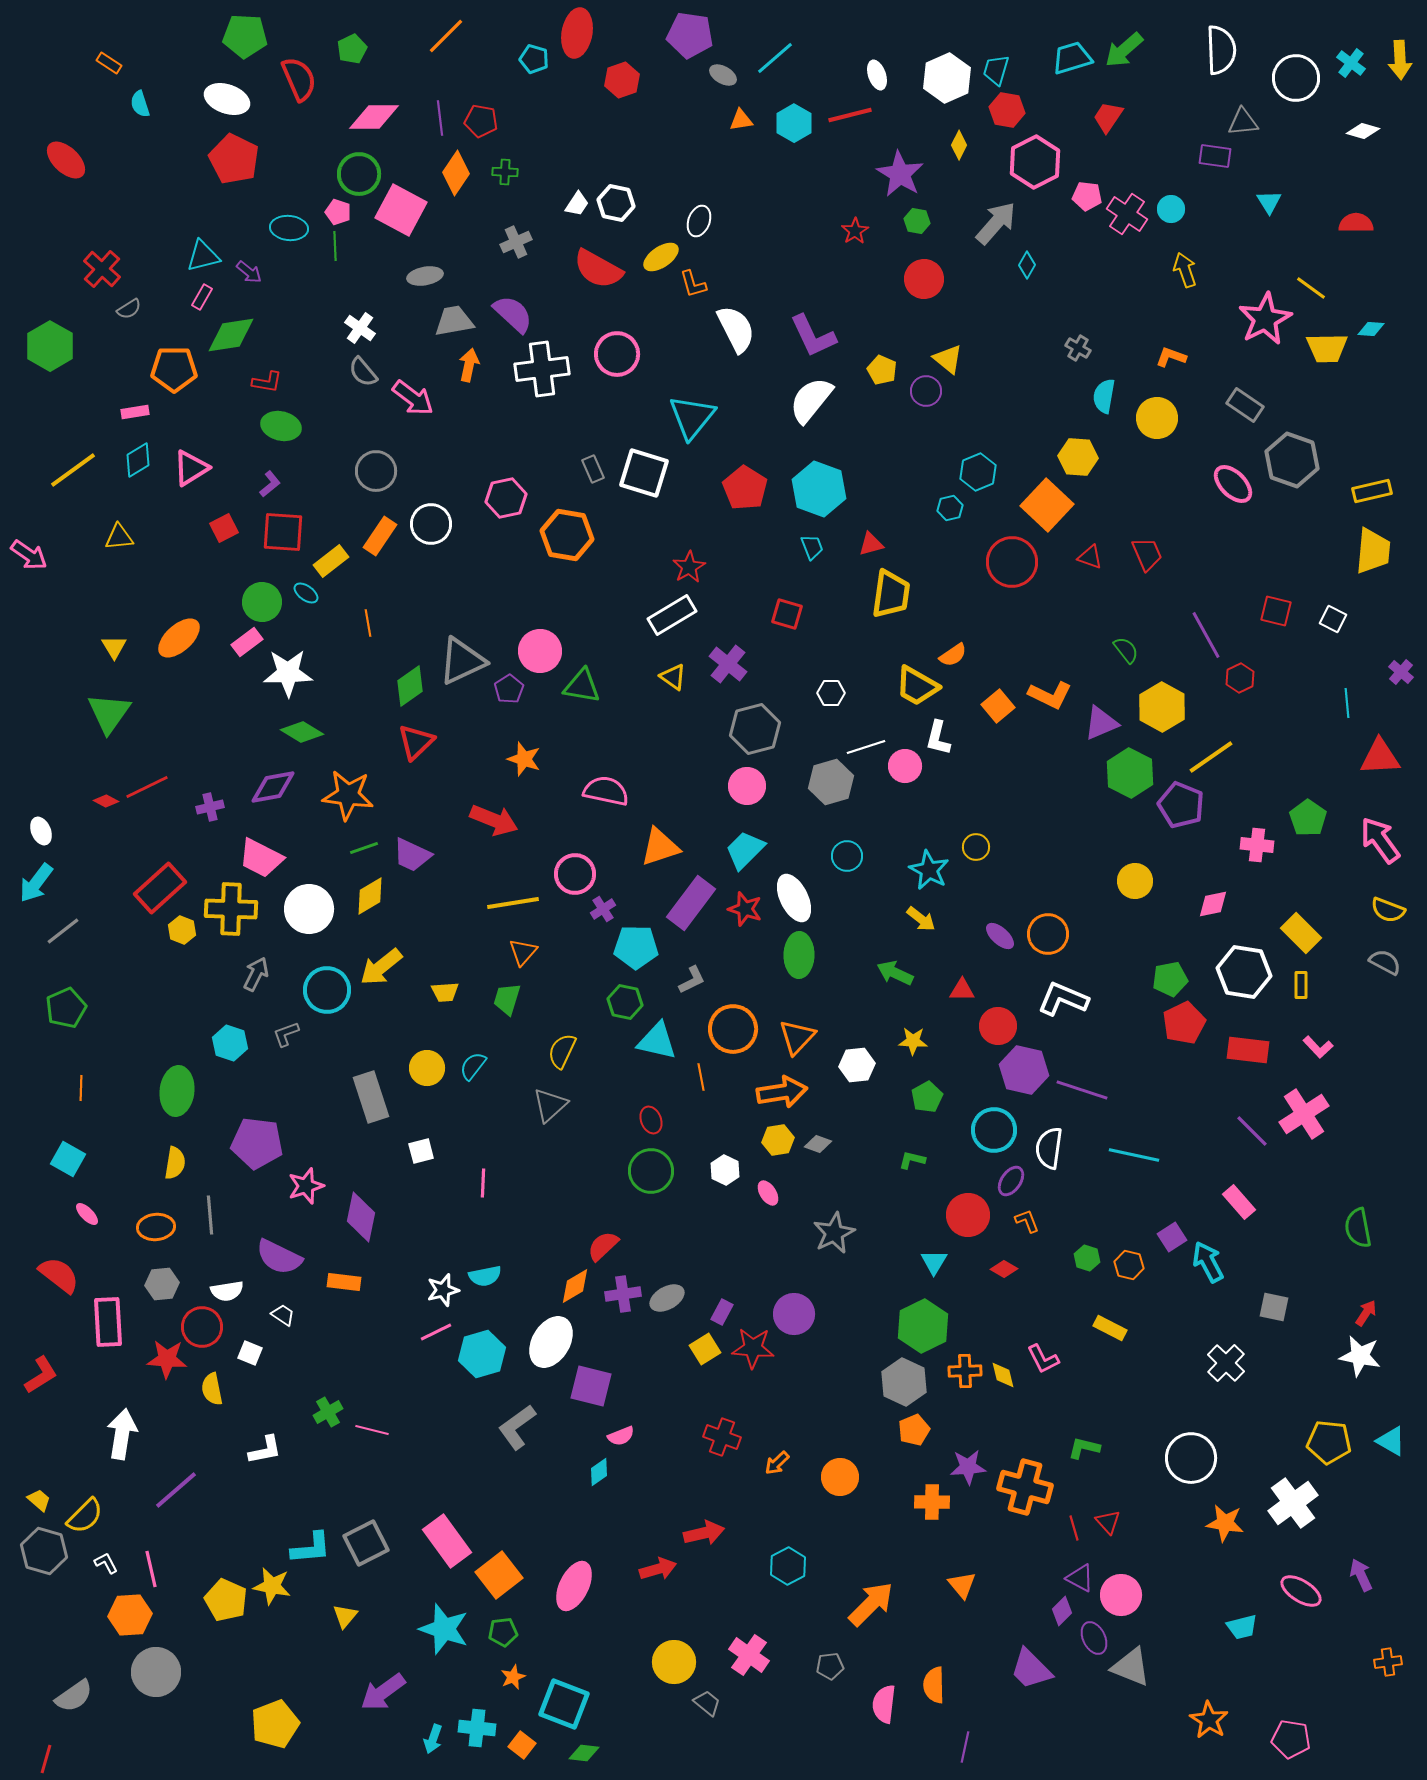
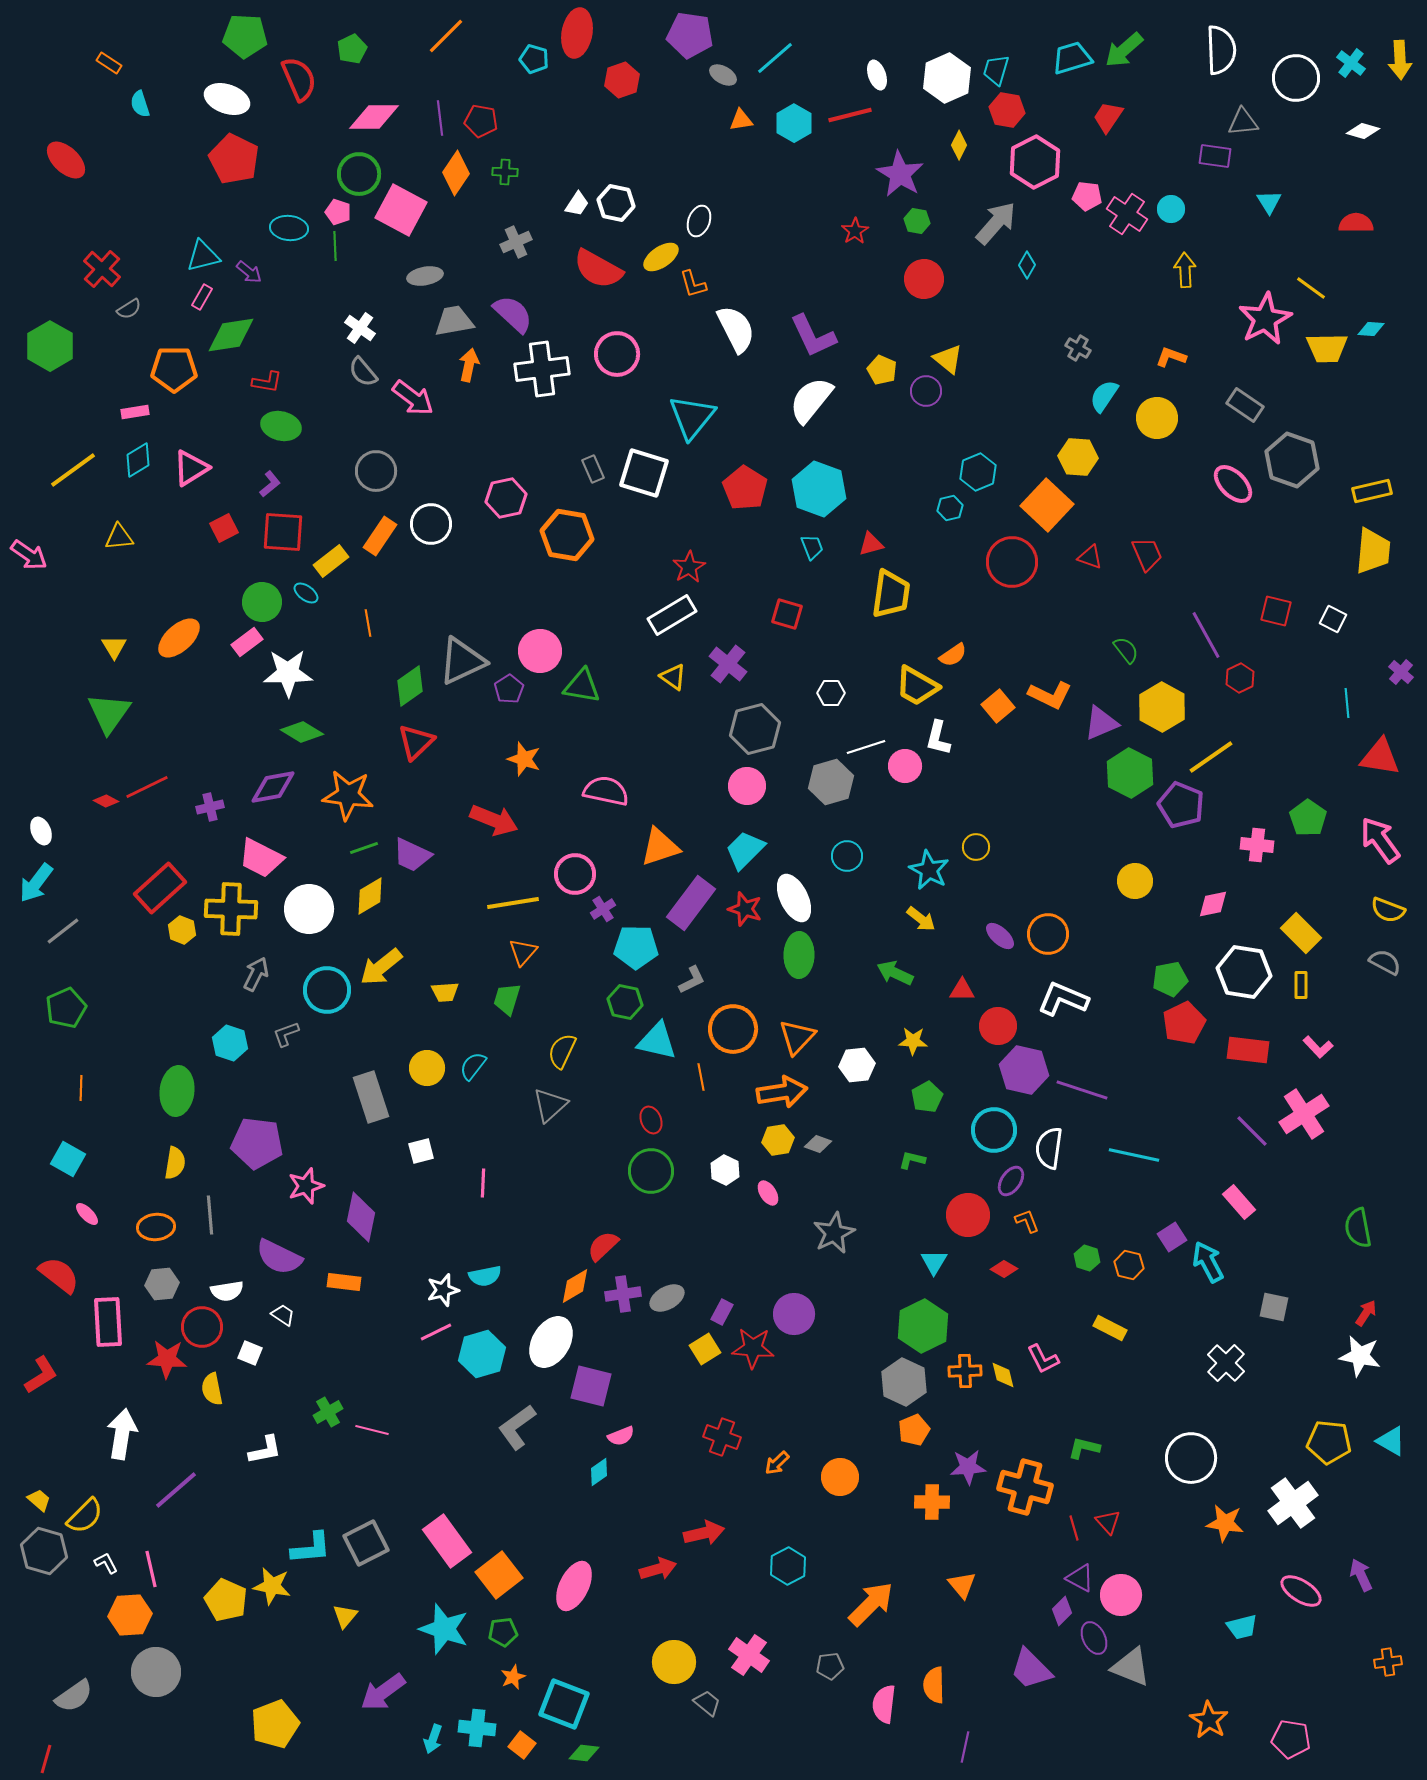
yellow arrow at (1185, 270): rotated 16 degrees clockwise
cyan semicircle at (1104, 396): rotated 24 degrees clockwise
red triangle at (1380, 757): rotated 12 degrees clockwise
